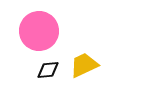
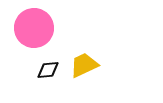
pink circle: moved 5 px left, 3 px up
